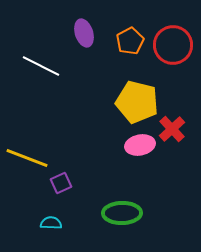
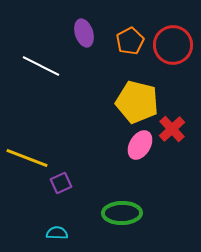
pink ellipse: rotated 48 degrees counterclockwise
cyan semicircle: moved 6 px right, 10 px down
